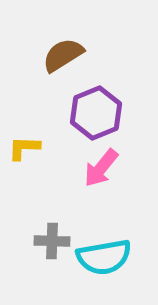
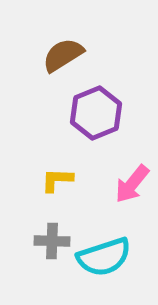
yellow L-shape: moved 33 px right, 32 px down
pink arrow: moved 31 px right, 16 px down
cyan semicircle: rotated 8 degrees counterclockwise
